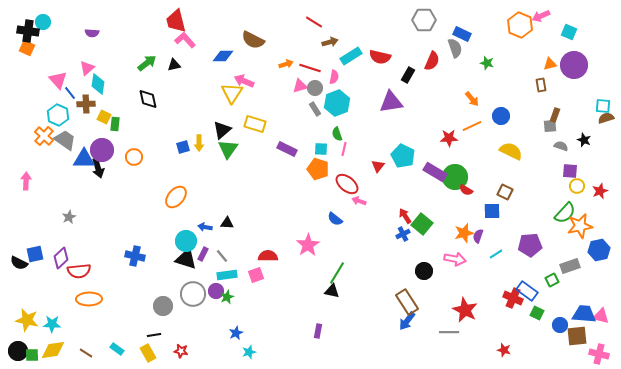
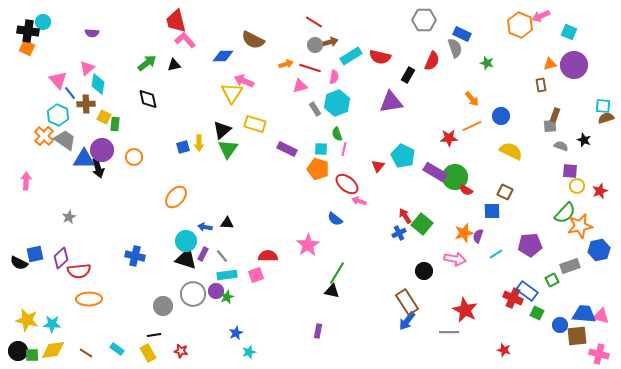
gray circle at (315, 88): moved 43 px up
blue cross at (403, 234): moved 4 px left, 1 px up
